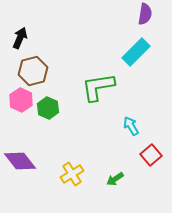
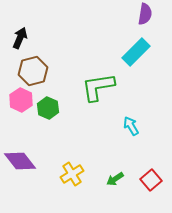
red square: moved 25 px down
